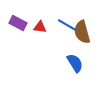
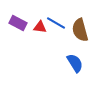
blue line: moved 11 px left, 2 px up
brown semicircle: moved 2 px left, 2 px up
